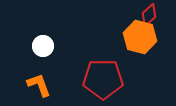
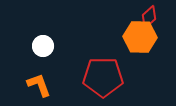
red diamond: moved 2 px down
orange hexagon: rotated 12 degrees counterclockwise
red pentagon: moved 2 px up
